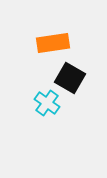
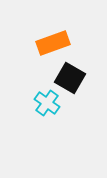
orange rectangle: rotated 12 degrees counterclockwise
